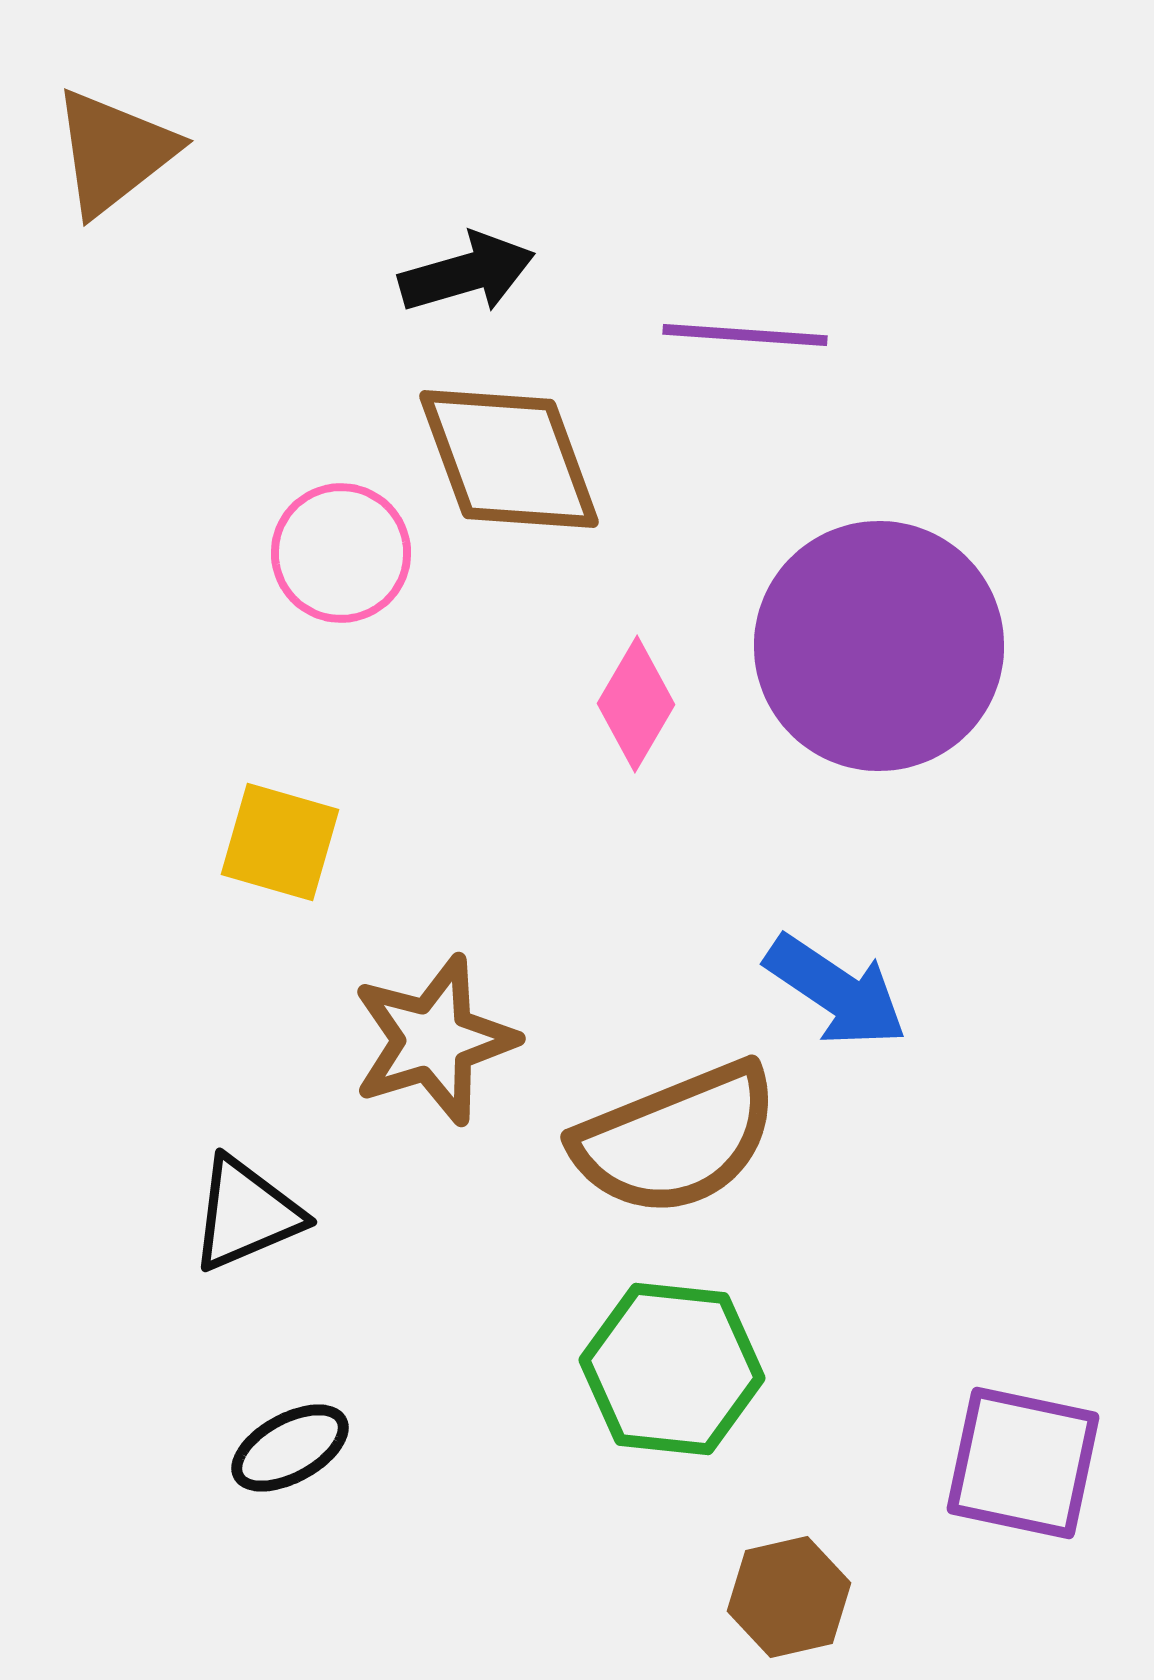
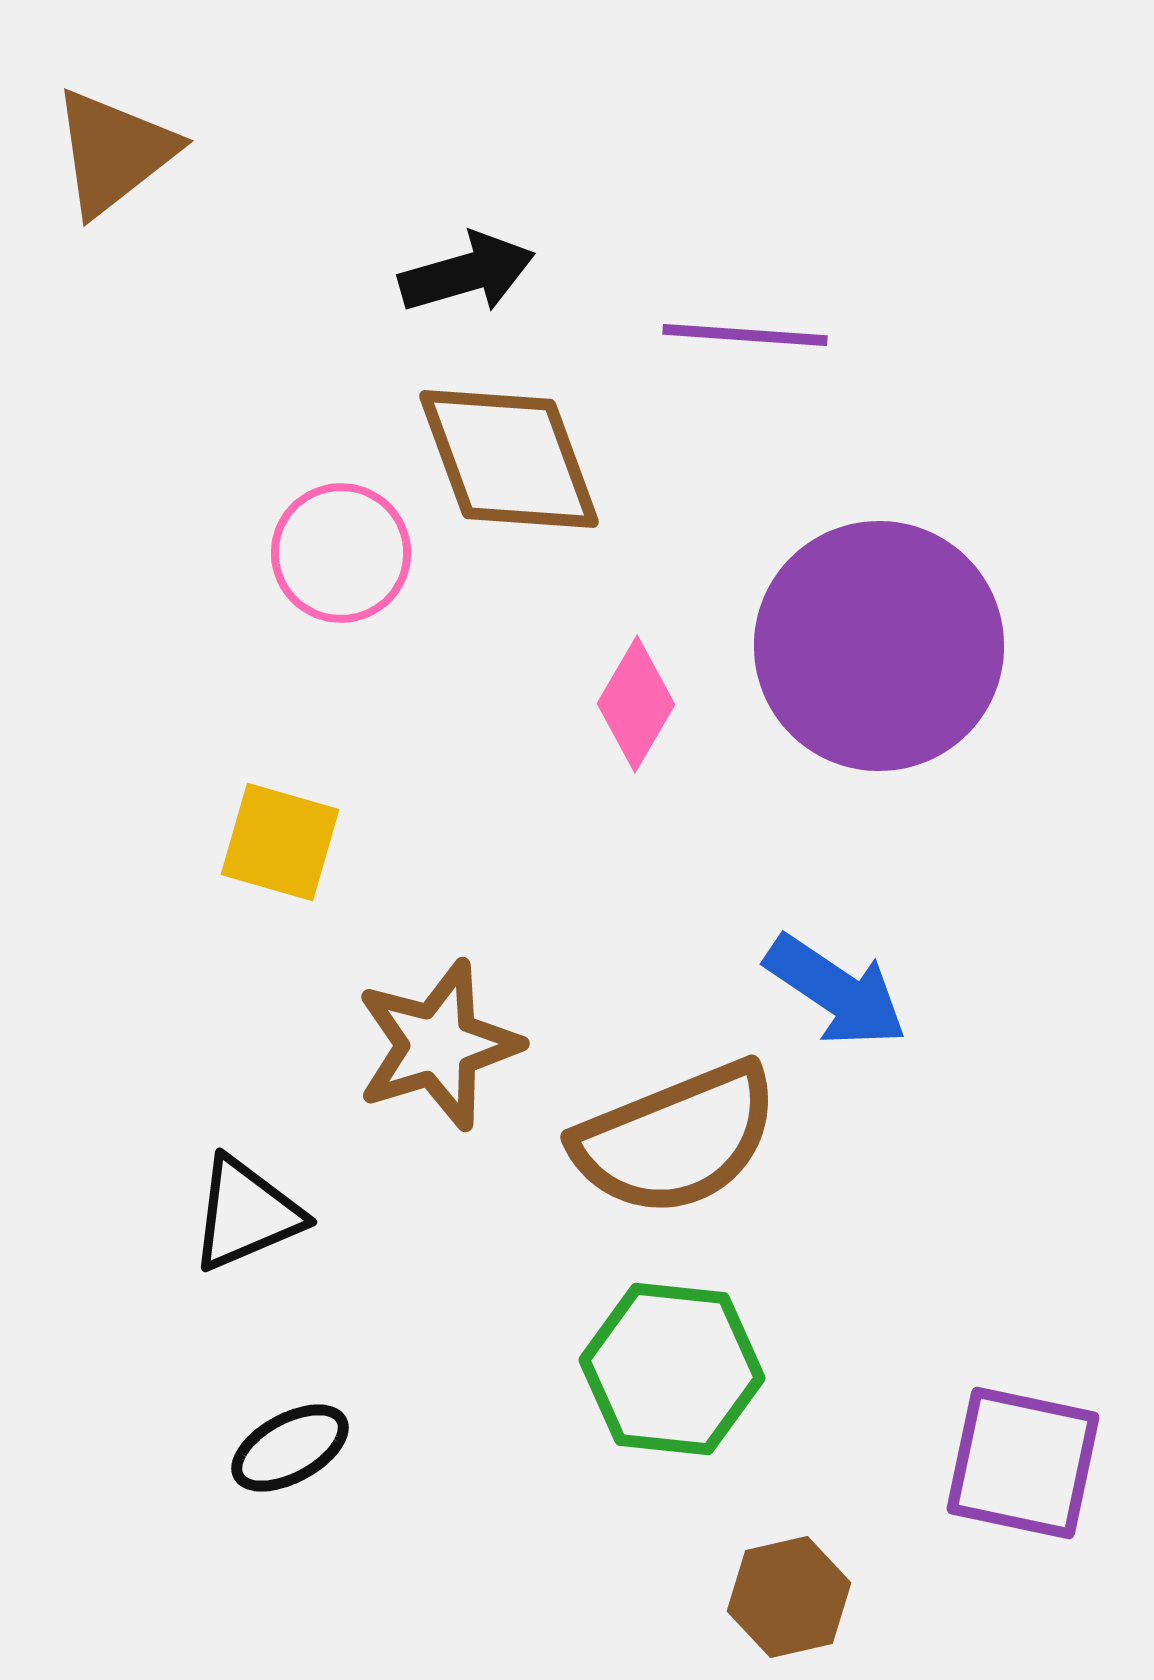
brown star: moved 4 px right, 5 px down
